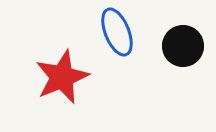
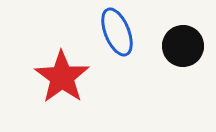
red star: rotated 14 degrees counterclockwise
